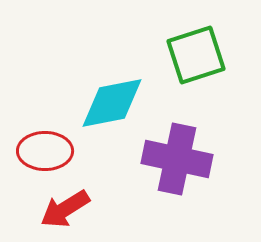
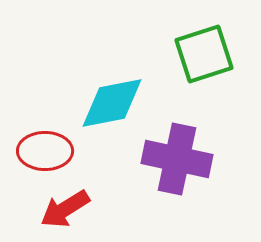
green square: moved 8 px right, 1 px up
